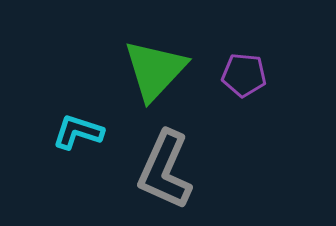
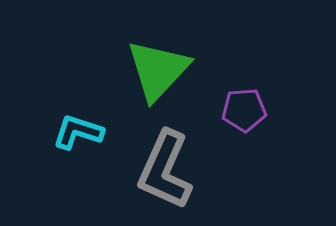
green triangle: moved 3 px right
purple pentagon: moved 35 px down; rotated 9 degrees counterclockwise
